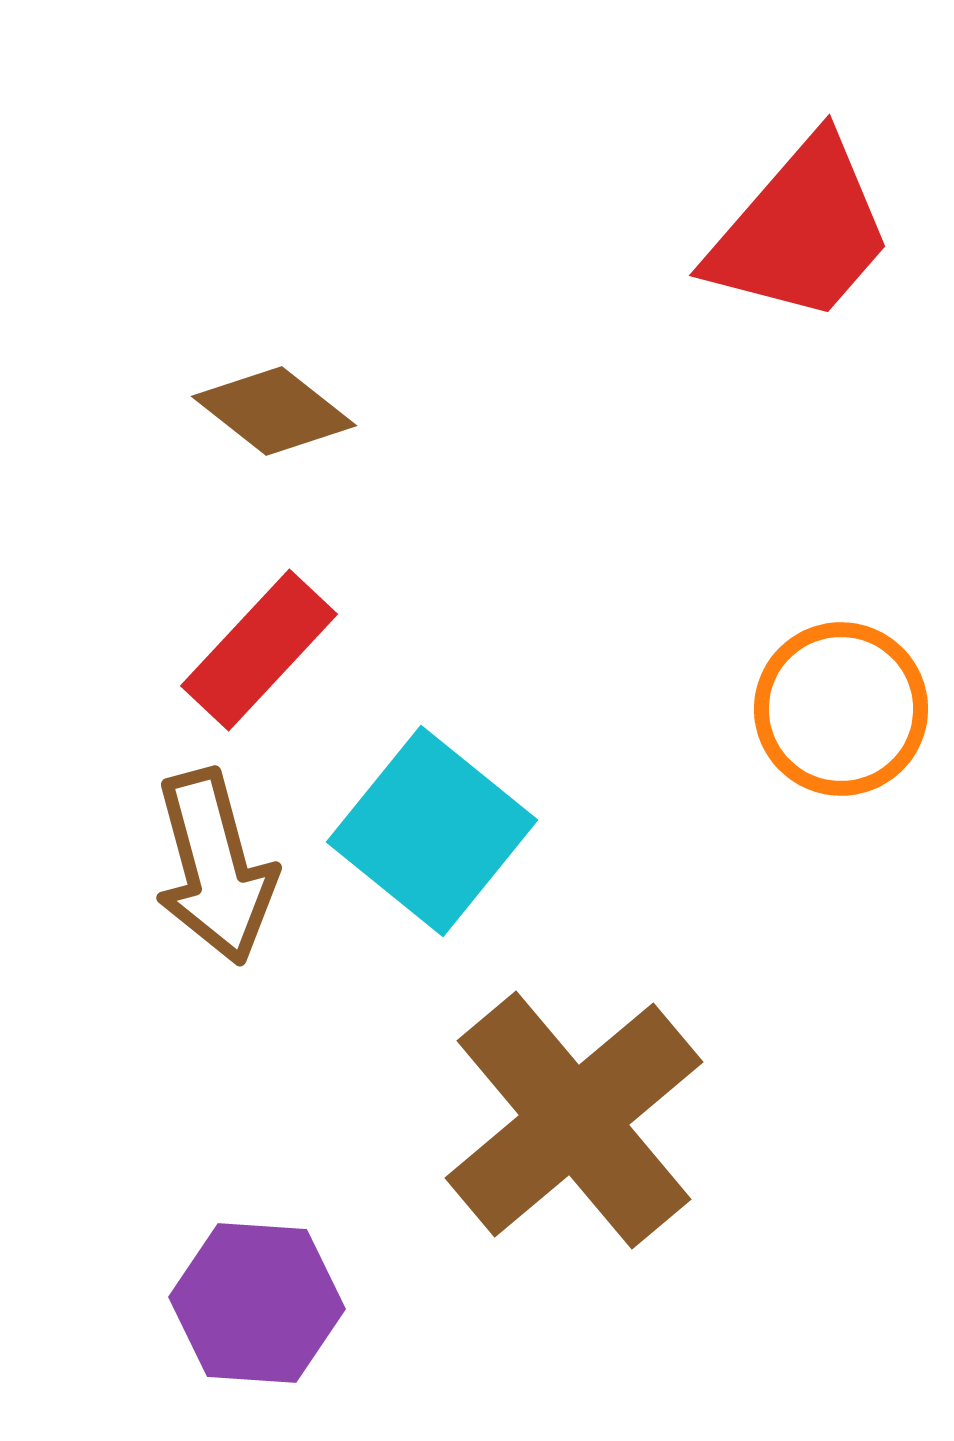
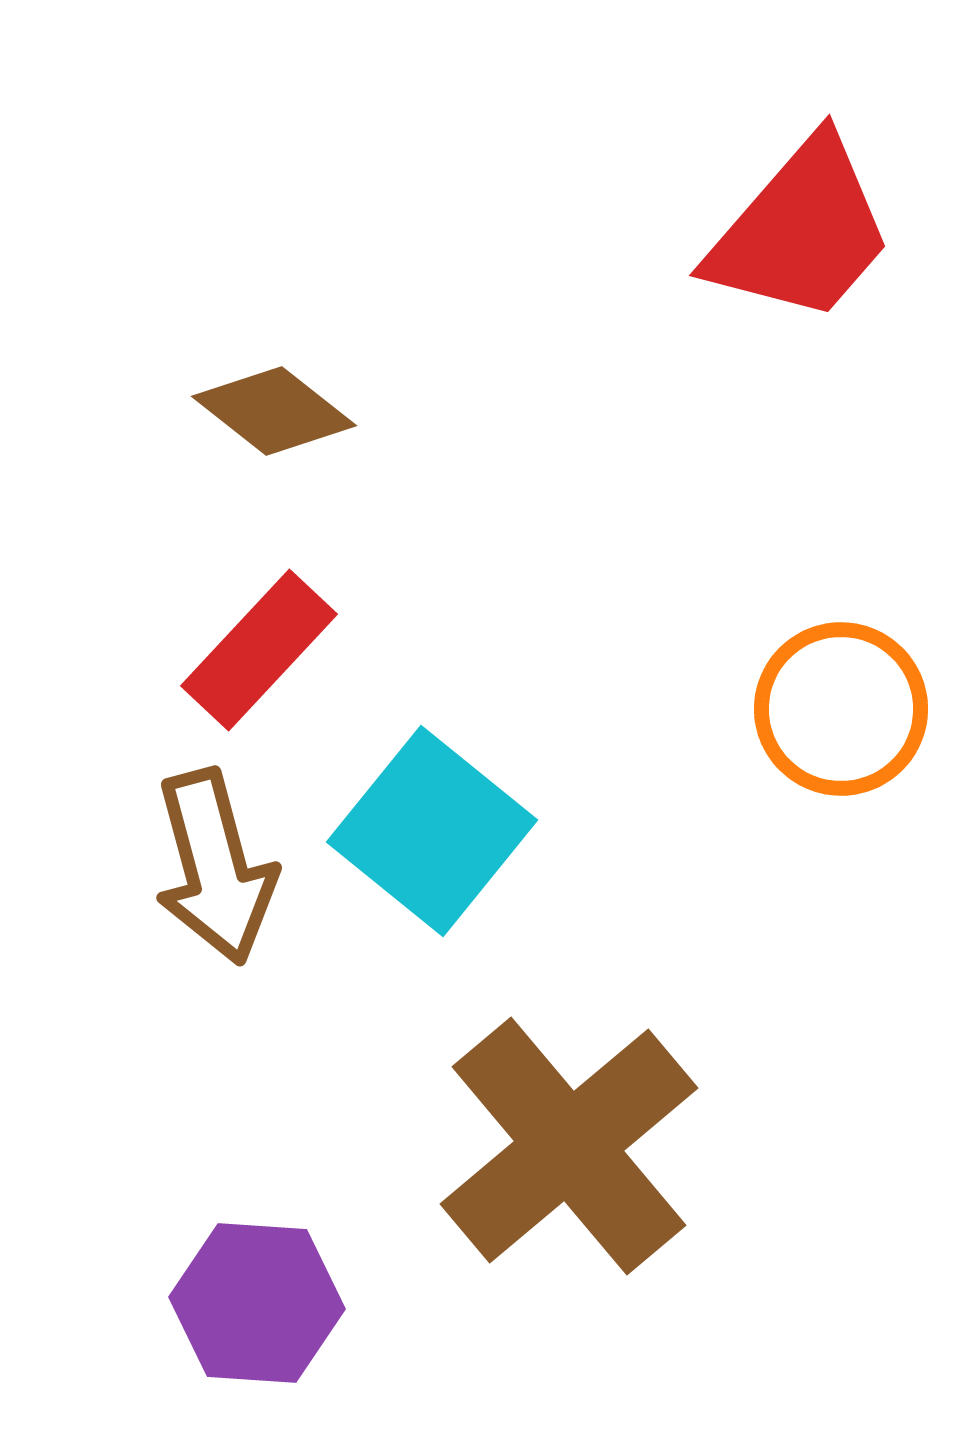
brown cross: moved 5 px left, 26 px down
